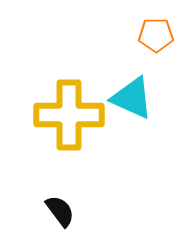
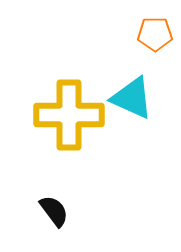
orange pentagon: moved 1 px left, 1 px up
black semicircle: moved 6 px left
